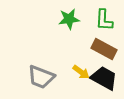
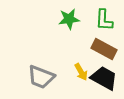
yellow arrow: rotated 24 degrees clockwise
